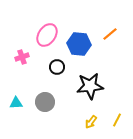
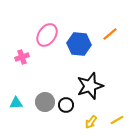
black circle: moved 9 px right, 38 px down
black star: rotated 12 degrees counterclockwise
yellow line: rotated 32 degrees clockwise
